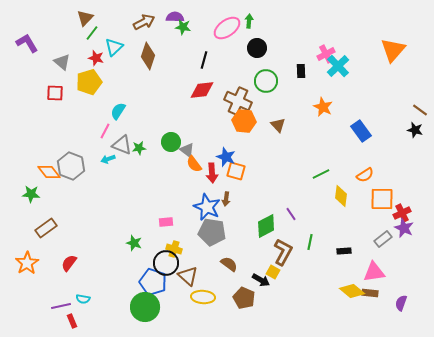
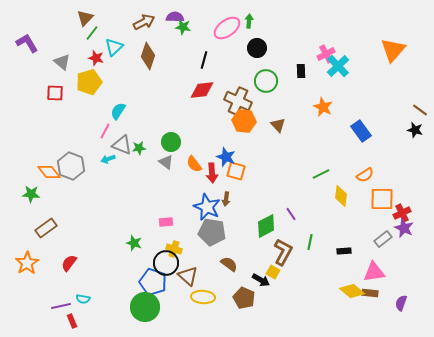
gray triangle at (187, 150): moved 21 px left, 12 px down
